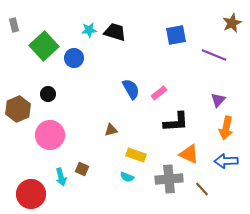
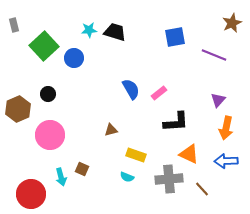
blue square: moved 1 px left, 2 px down
